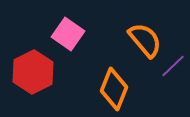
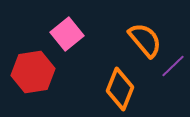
pink square: moved 1 px left; rotated 16 degrees clockwise
red hexagon: rotated 18 degrees clockwise
orange diamond: moved 6 px right
